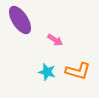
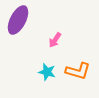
purple ellipse: moved 2 px left; rotated 60 degrees clockwise
pink arrow: rotated 91 degrees clockwise
